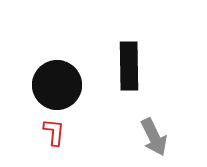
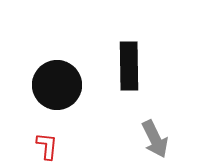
red L-shape: moved 7 px left, 14 px down
gray arrow: moved 1 px right, 2 px down
